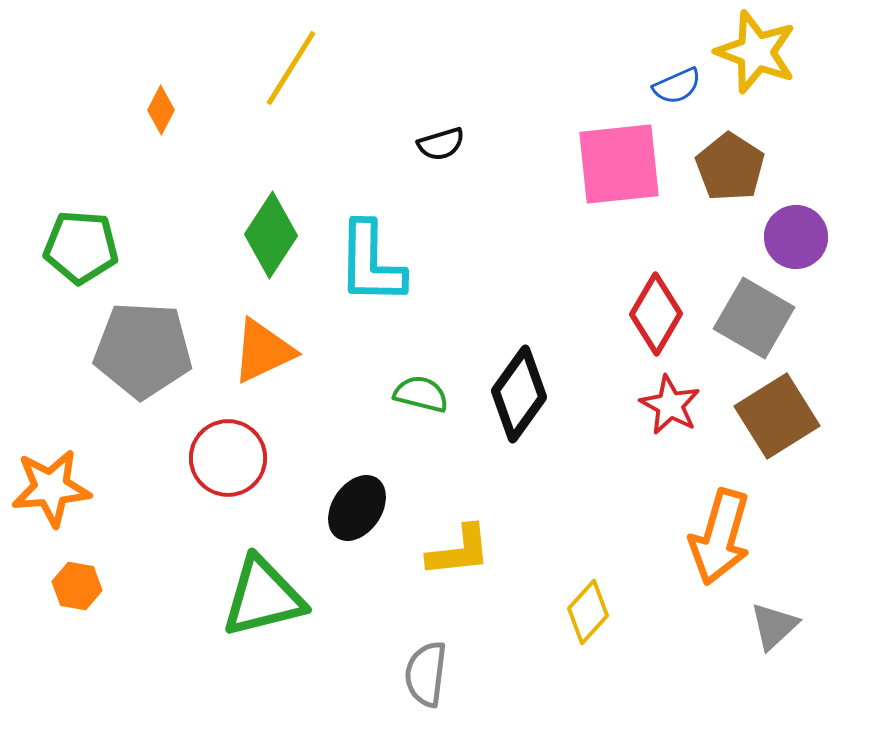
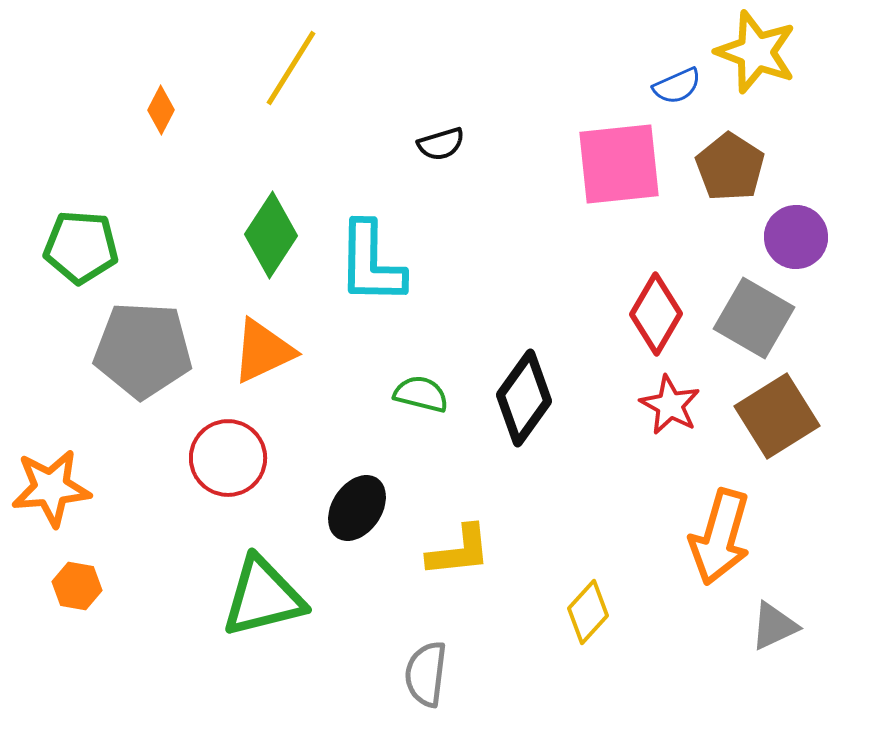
black diamond: moved 5 px right, 4 px down
gray triangle: rotated 18 degrees clockwise
